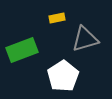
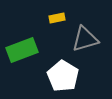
white pentagon: rotated 8 degrees counterclockwise
